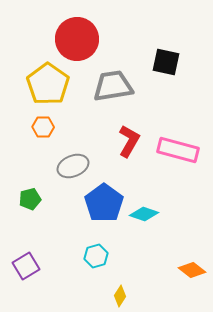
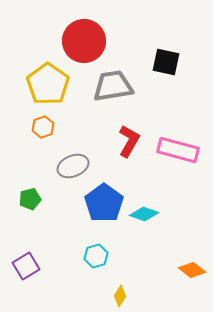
red circle: moved 7 px right, 2 px down
orange hexagon: rotated 20 degrees counterclockwise
